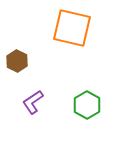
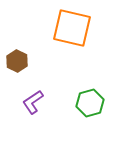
green hexagon: moved 3 px right, 2 px up; rotated 16 degrees clockwise
